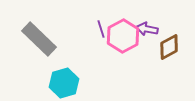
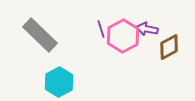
gray rectangle: moved 1 px right, 4 px up
cyan hexagon: moved 5 px left, 1 px up; rotated 12 degrees counterclockwise
